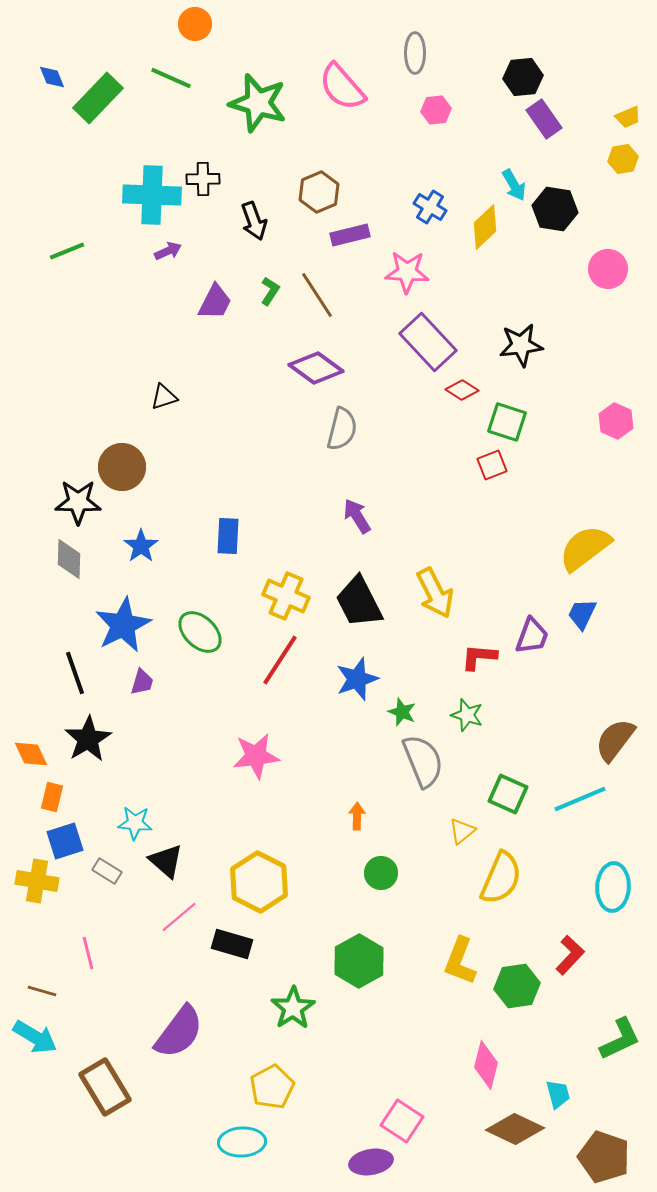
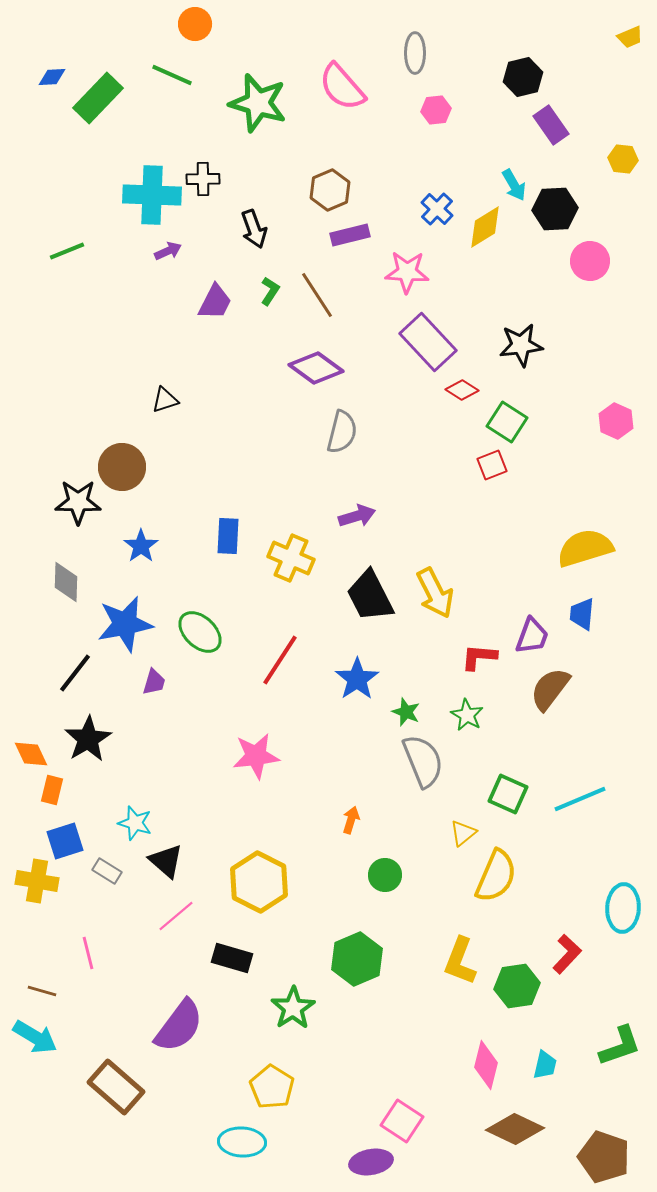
blue diamond at (52, 77): rotated 72 degrees counterclockwise
black hexagon at (523, 77): rotated 9 degrees counterclockwise
green line at (171, 78): moved 1 px right, 3 px up
yellow trapezoid at (628, 117): moved 2 px right, 80 px up
purple rectangle at (544, 119): moved 7 px right, 6 px down
yellow hexagon at (623, 159): rotated 16 degrees clockwise
brown hexagon at (319, 192): moved 11 px right, 2 px up
blue cross at (430, 207): moved 7 px right, 2 px down; rotated 12 degrees clockwise
black hexagon at (555, 209): rotated 12 degrees counterclockwise
black arrow at (254, 221): moved 8 px down
yellow diamond at (485, 227): rotated 12 degrees clockwise
pink circle at (608, 269): moved 18 px left, 8 px up
black triangle at (164, 397): moved 1 px right, 3 px down
green square at (507, 422): rotated 15 degrees clockwise
gray semicircle at (342, 429): moved 3 px down
purple arrow at (357, 516): rotated 105 degrees clockwise
yellow semicircle at (585, 548): rotated 20 degrees clockwise
gray diamond at (69, 559): moved 3 px left, 23 px down
yellow cross at (286, 596): moved 5 px right, 38 px up
black trapezoid at (359, 602): moved 11 px right, 6 px up
blue trapezoid at (582, 614): rotated 20 degrees counterclockwise
blue star at (123, 625): moved 2 px right, 1 px up; rotated 16 degrees clockwise
black line at (75, 673): rotated 57 degrees clockwise
blue star at (357, 679): rotated 15 degrees counterclockwise
purple trapezoid at (142, 682): moved 12 px right
green star at (402, 712): moved 4 px right
green star at (467, 715): rotated 12 degrees clockwise
brown semicircle at (615, 740): moved 65 px left, 51 px up
orange rectangle at (52, 797): moved 7 px up
orange arrow at (357, 816): moved 6 px left, 4 px down; rotated 16 degrees clockwise
cyan star at (135, 823): rotated 12 degrees clockwise
yellow triangle at (462, 831): moved 1 px right, 2 px down
green circle at (381, 873): moved 4 px right, 2 px down
yellow semicircle at (501, 878): moved 5 px left, 2 px up
cyan ellipse at (613, 887): moved 10 px right, 21 px down
pink line at (179, 917): moved 3 px left, 1 px up
black rectangle at (232, 944): moved 14 px down
red L-shape at (570, 955): moved 3 px left, 1 px up
green hexagon at (359, 961): moved 2 px left, 2 px up; rotated 6 degrees clockwise
purple semicircle at (179, 1032): moved 6 px up
green L-shape at (620, 1039): moved 7 px down; rotated 6 degrees clockwise
brown rectangle at (105, 1087): moved 11 px right; rotated 18 degrees counterclockwise
yellow pentagon at (272, 1087): rotated 12 degrees counterclockwise
cyan trapezoid at (558, 1094): moved 13 px left, 29 px up; rotated 28 degrees clockwise
cyan ellipse at (242, 1142): rotated 6 degrees clockwise
